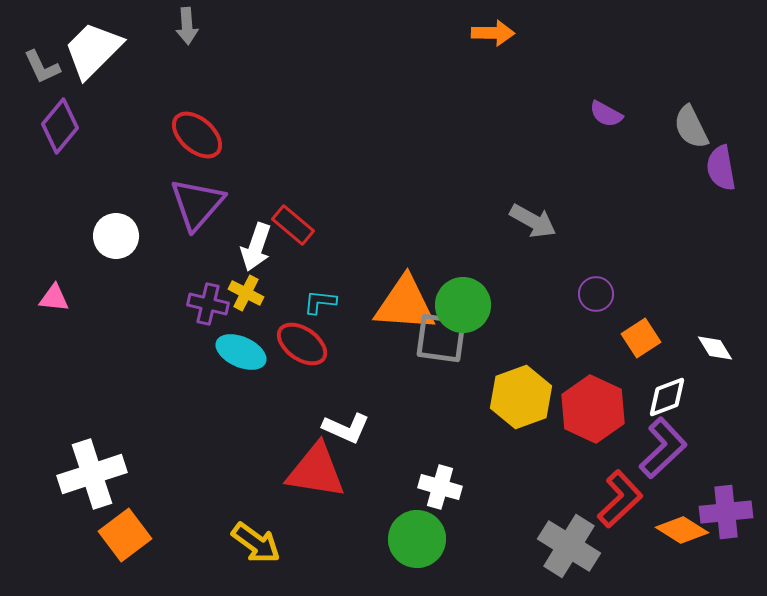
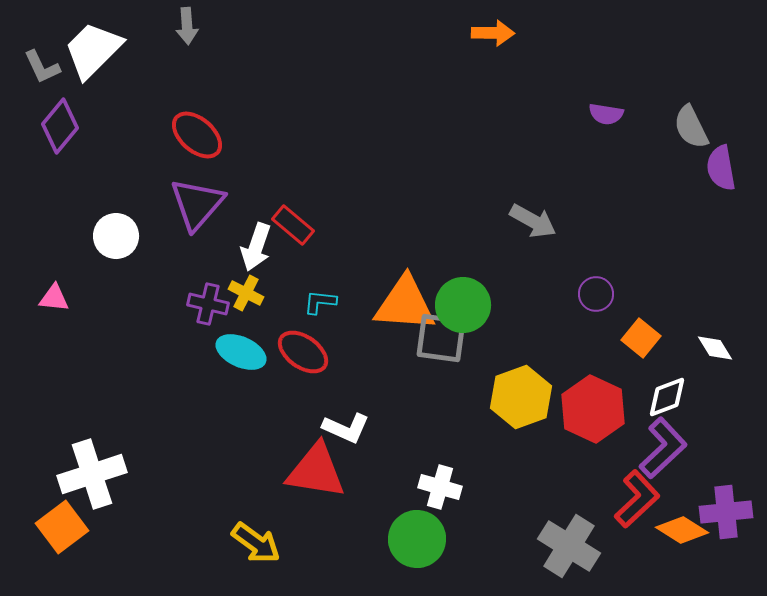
purple semicircle at (606, 114): rotated 20 degrees counterclockwise
orange square at (641, 338): rotated 18 degrees counterclockwise
red ellipse at (302, 344): moved 1 px right, 8 px down
red L-shape at (620, 499): moved 17 px right
orange square at (125, 535): moved 63 px left, 8 px up
